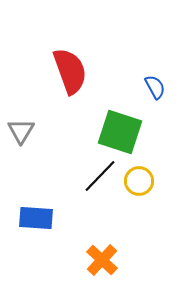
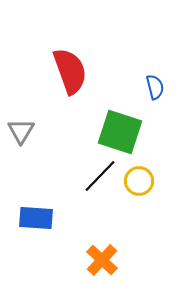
blue semicircle: rotated 15 degrees clockwise
